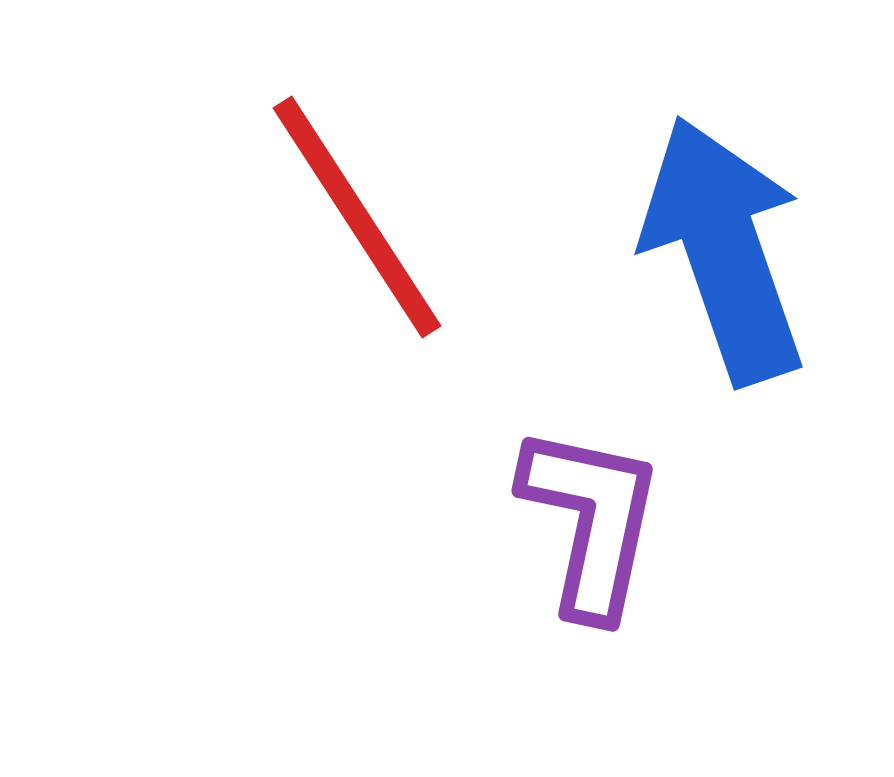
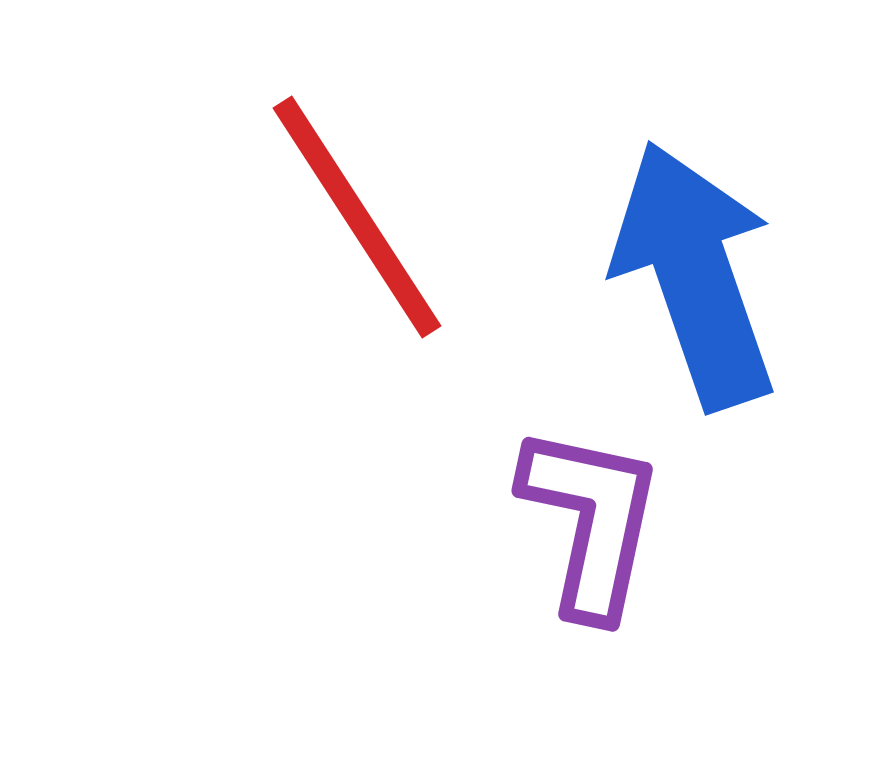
blue arrow: moved 29 px left, 25 px down
